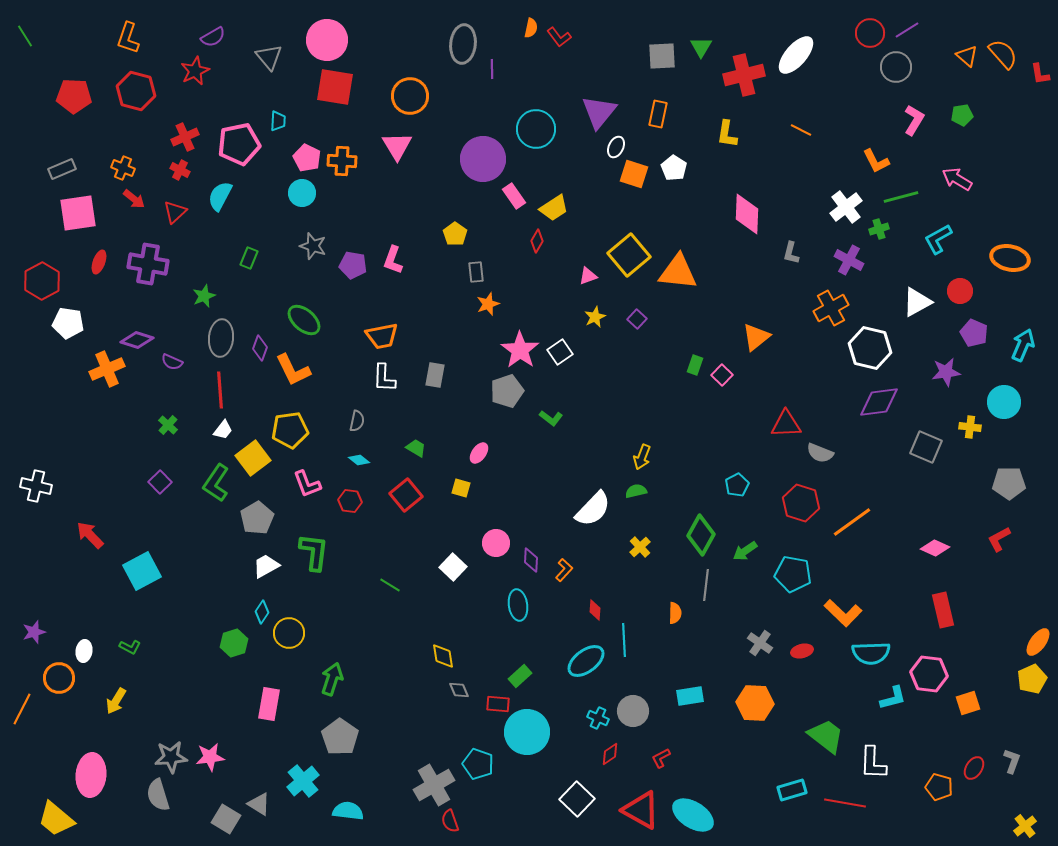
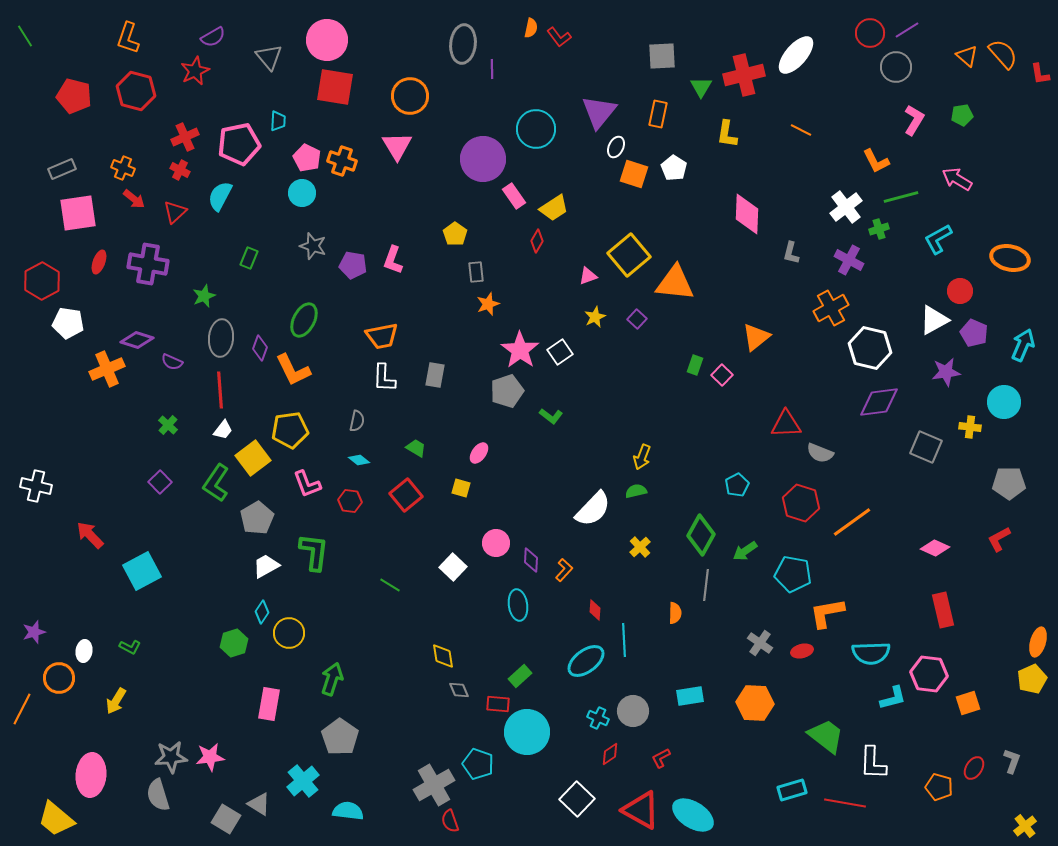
green triangle at (701, 47): moved 40 px down
red pentagon at (74, 96): rotated 12 degrees clockwise
orange cross at (342, 161): rotated 16 degrees clockwise
orange triangle at (678, 272): moved 3 px left, 11 px down
white triangle at (917, 302): moved 17 px right, 18 px down
green ellipse at (304, 320): rotated 76 degrees clockwise
green L-shape at (551, 418): moved 2 px up
orange L-shape at (843, 613): moved 16 px left; rotated 126 degrees clockwise
orange ellipse at (1038, 642): rotated 20 degrees counterclockwise
